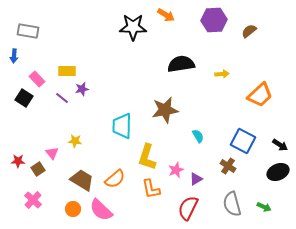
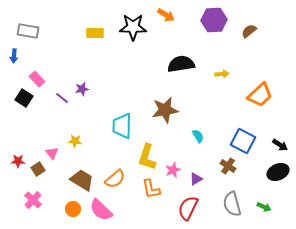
yellow rectangle: moved 28 px right, 38 px up
pink star: moved 3 px left
